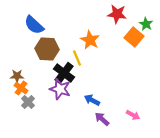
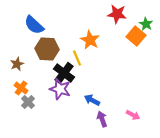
orange square: moved 2 px right, 1 px up
brown star: moved 12 px up; rotated 24 degrees counterclockwise
purple arrow: rotated 28 degrees clockwise
